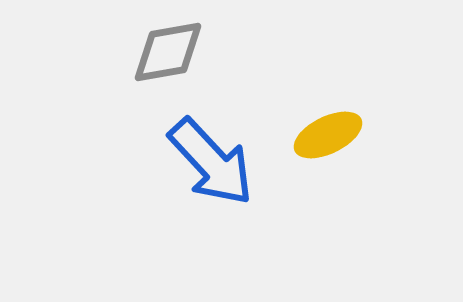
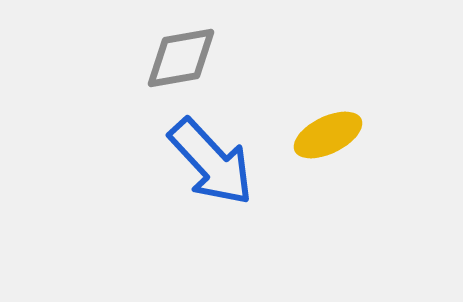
gray diamond: moved 13 px right, 6 px down
